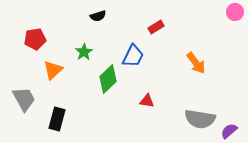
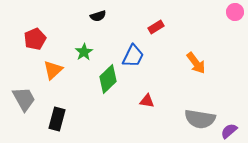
red pentagon: rotated 15 degrees counterclockwise
